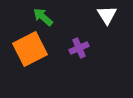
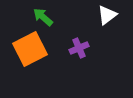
white triangle: rotated 25 degrees clockwise
